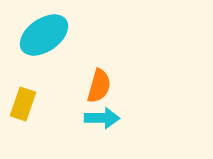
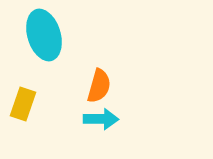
cyan ellipse: rotated 72 degrees counterclockwise
cyan arrow: moved 1 px left, 1 px down
